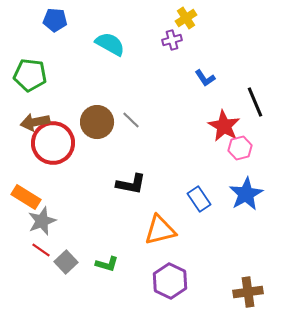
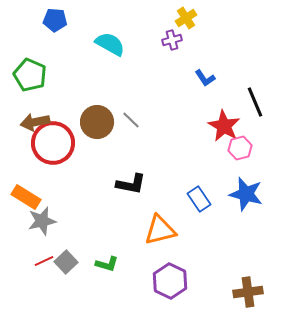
green pentagon: rotated 16 degrees clockwise
blue star: rotated 28 degrees counterclockwise
gray star: rotated 8 degrees clockwise
red line: moved 3 px right, 11 px down; rotated 60 degrees counterclockwise
